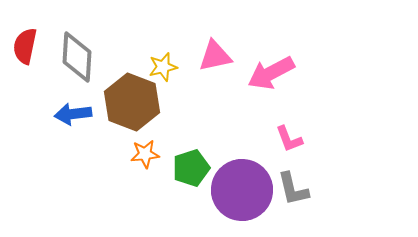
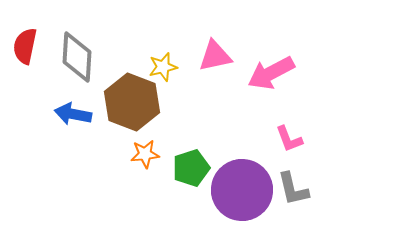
blue arrow: rotated 18 degrees clockwise
